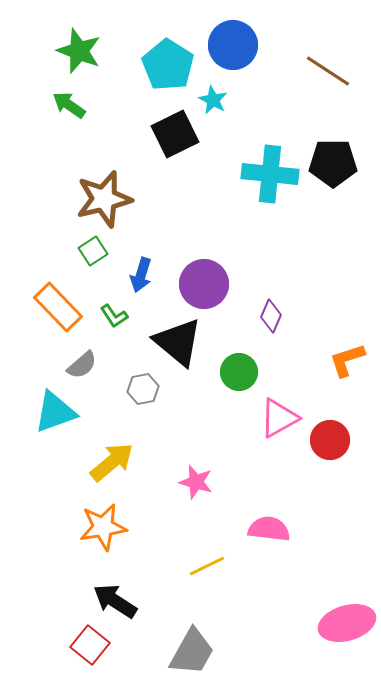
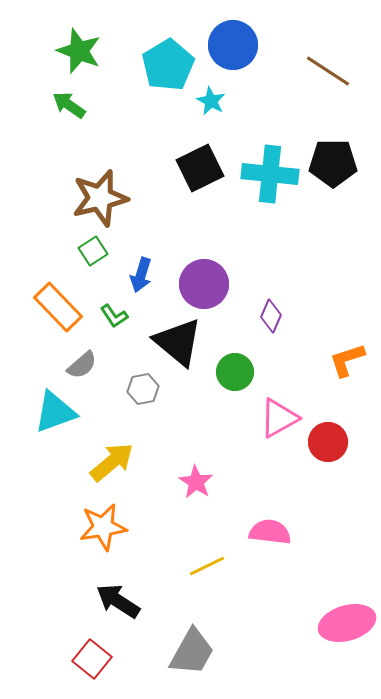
cyan pentagon: rotated 9 degrees clockwise
cyan star: moved 2 px left, 1 px down
black square: moved 25 px right, 34 px down
brown star: moved 4 px left, 1 px up
green circle: moved 4 px left
red circle: moved 2 px left, 2 px down
pink star: rotated 16 degrees clockwise
pink semicircle: moved 1 px right, 3 px down
black arrow: moved 3 px right
red square: moved 2 px right, 14 px down
